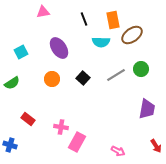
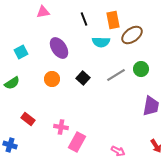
purple trapezoid: moved 4 px right, 3 px up
